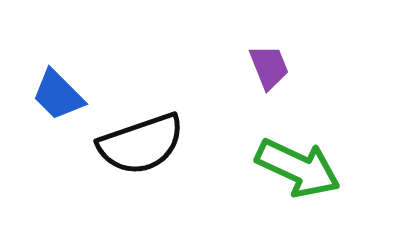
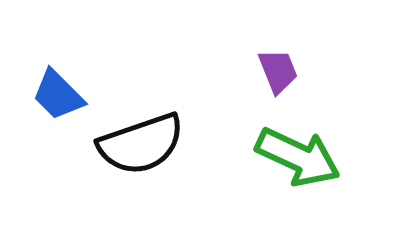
purple trapezoid: moved 9 px right, 4 px down
green arrow: moved 11 px up
